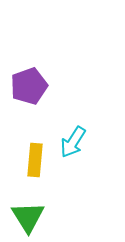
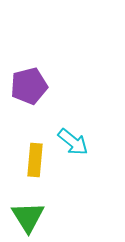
purple pentagon: rotated 6 degrees clockwise
cyan arrow: rotated 84 degrees counterclockwise
